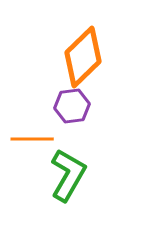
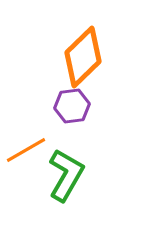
orange line: moved 6 px left, 11 px down; rotated 30 degrees counterclockwise
green L-shape: moved 2 px left
